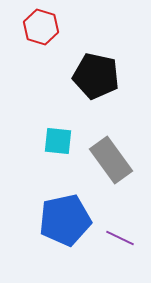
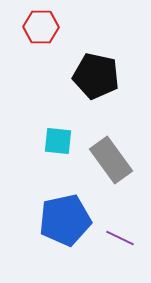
red hexagon: rotated 16 degrees counterclockwise
